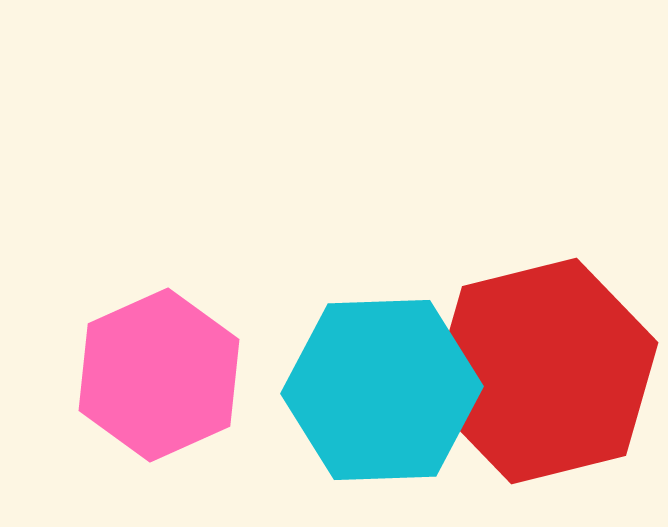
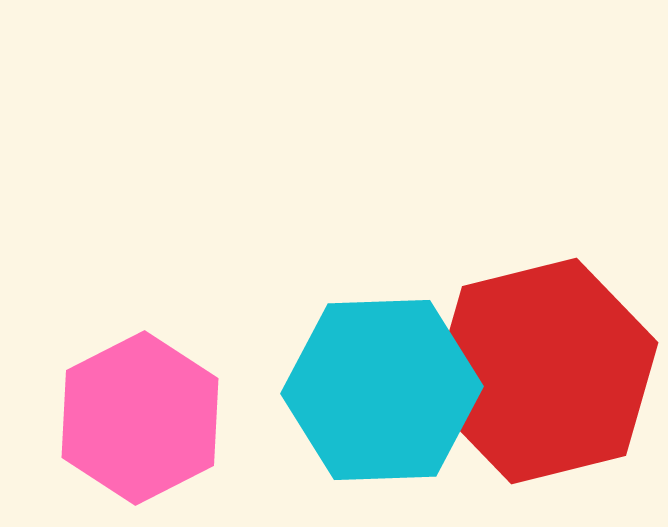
pink hexagon: moved 19 px left, 43 px down; rotated 3 degrees counterclockwise
